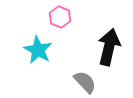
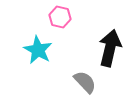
pink hexagon: rotated 10 degrees counterclockwise
black arrow: moved 1 px right, 1 px down
